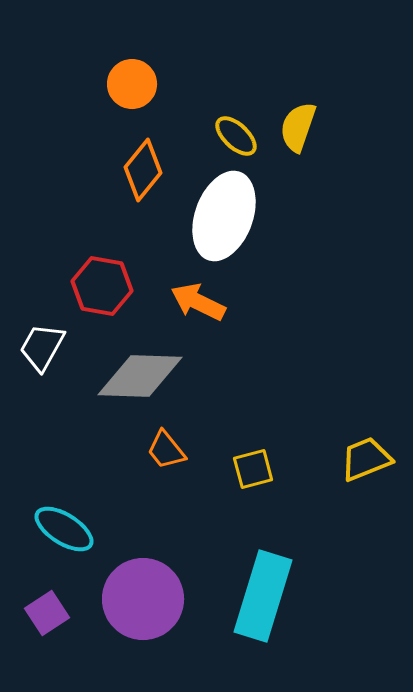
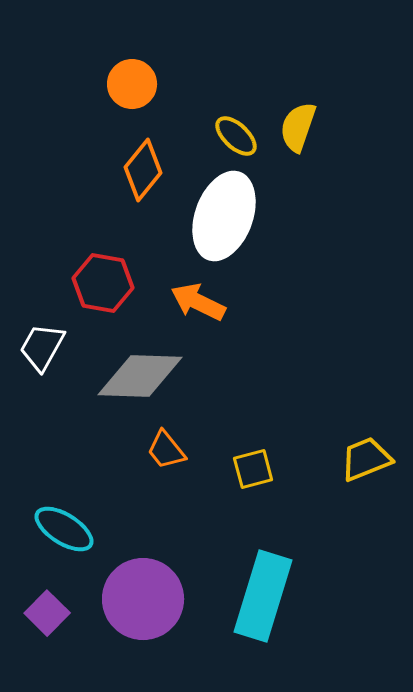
red hexagon: moved 1 px right, 3 px up
purple square: rotated 12 degrees counterclockwise
